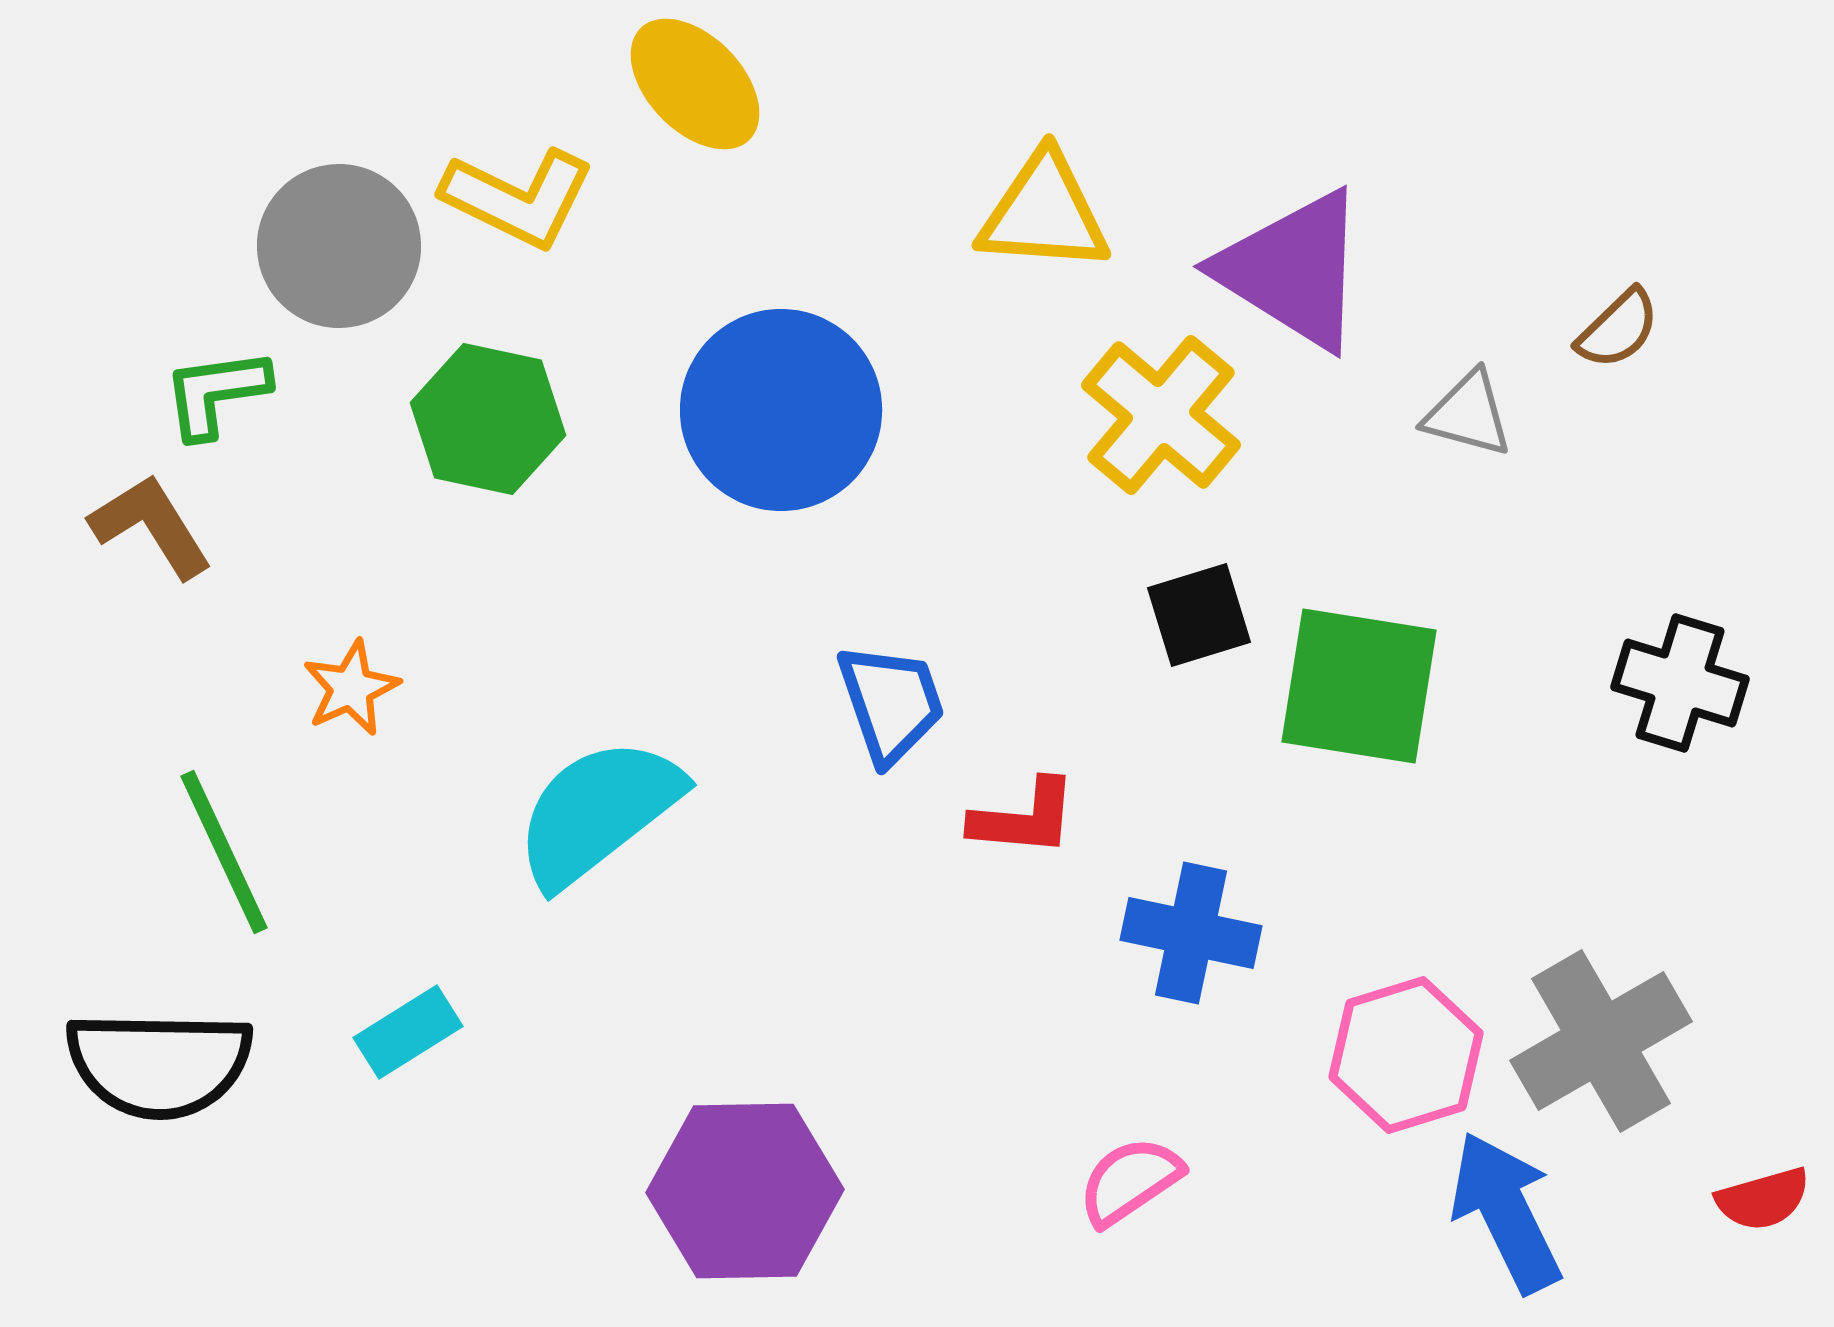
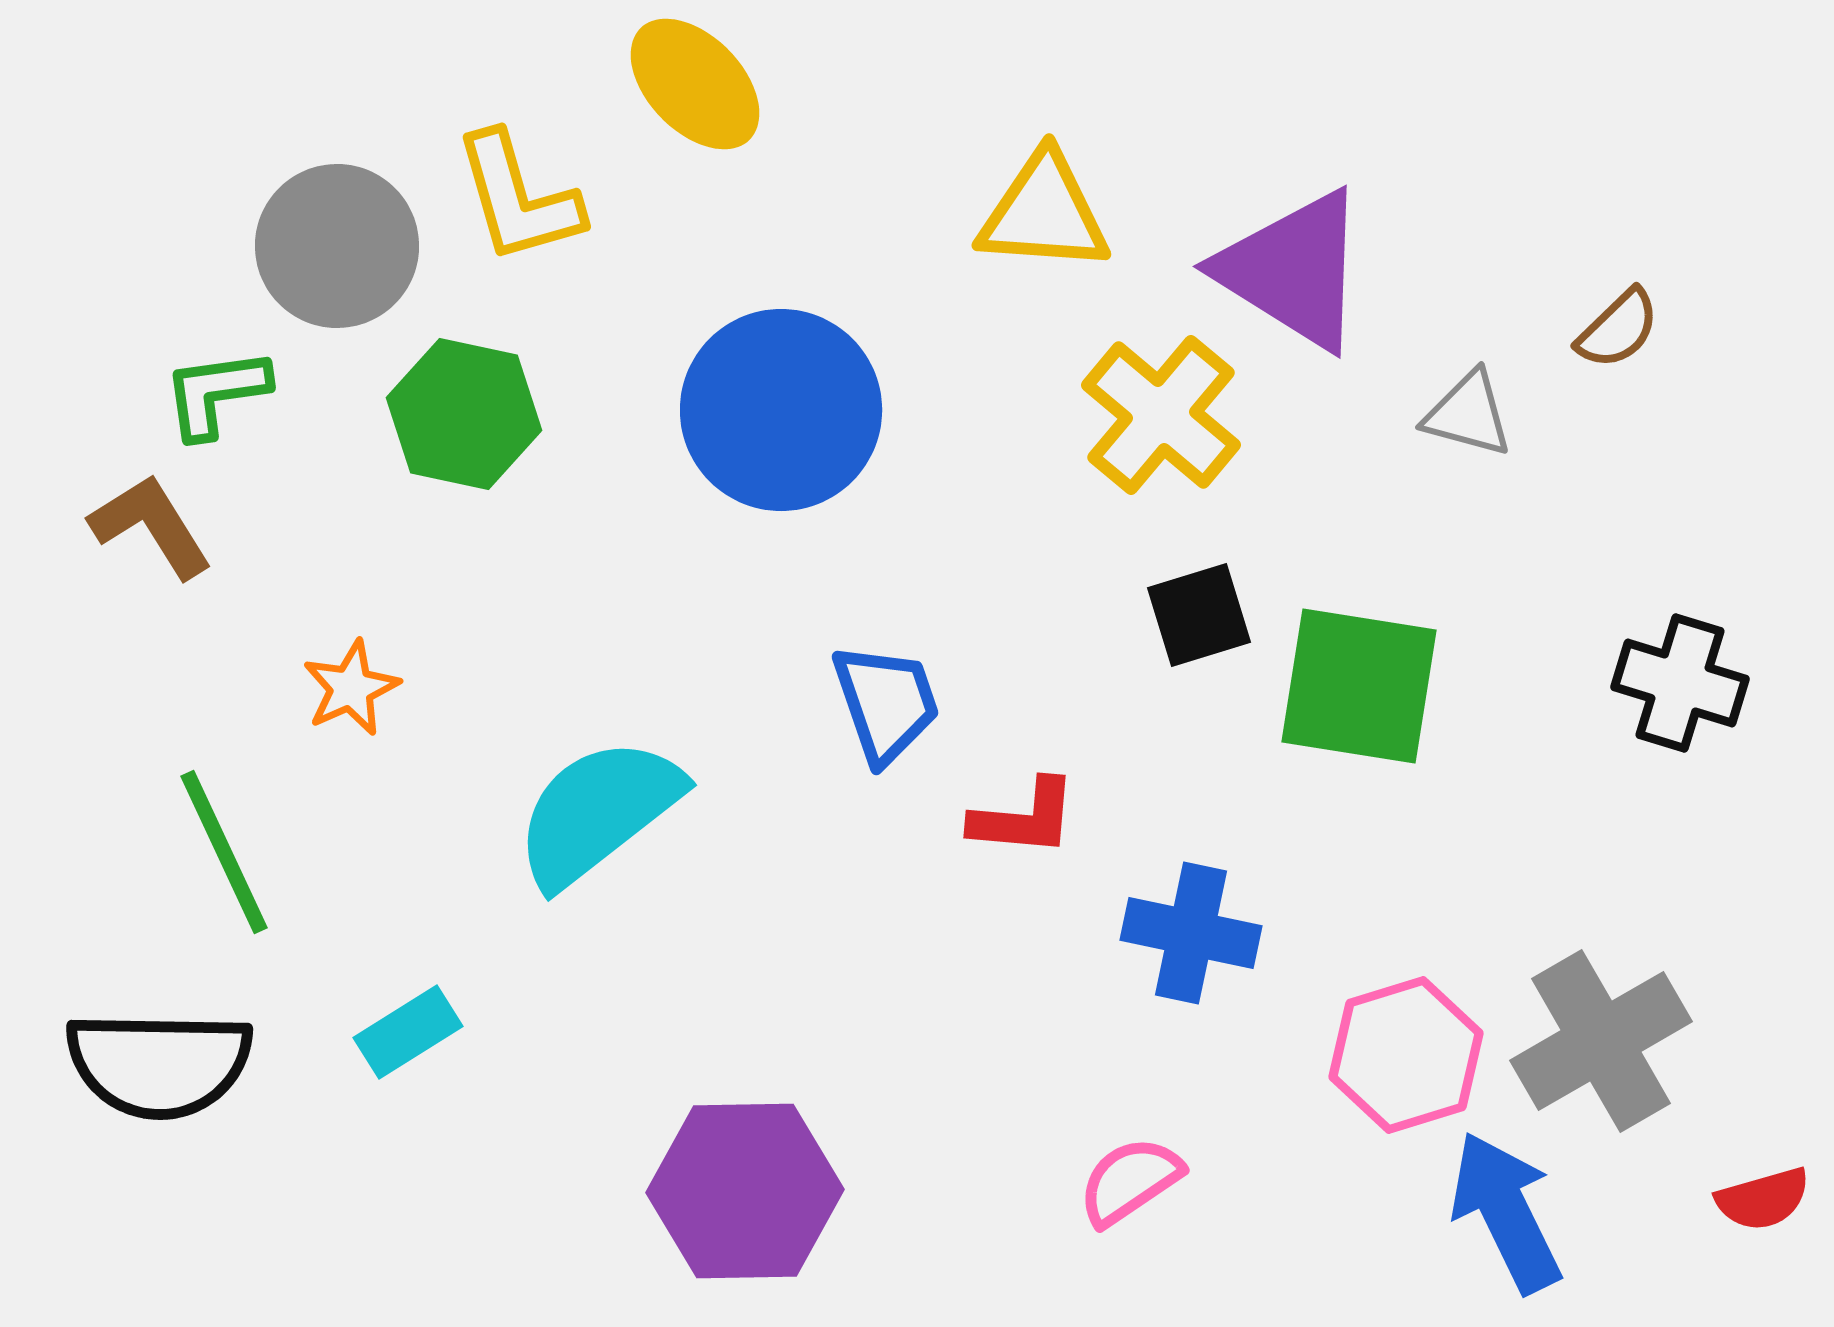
yellow L-shape: rotated 48 degrees clockwise
gray circle: moved 2 px left
green hexagon: moved 24 px left, 5 px up
blue trapezoid: moved 5 px left
